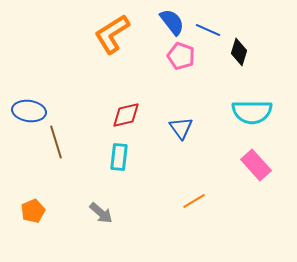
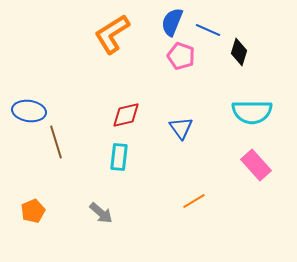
blue semicircle: rotated 120 degrees counterclockwise
